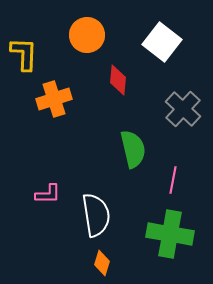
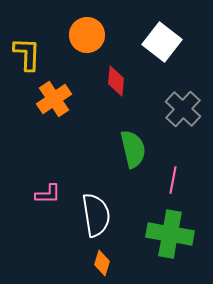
yellow L-shape: moved 3 px right
red diamond: moved 2 px left, 1 px down
orange cross: rotated 16 degrees counterclockwise
